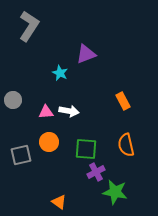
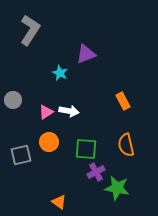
gray L-shape: moved 1 px right, 4 px down
pink triangle: rotated 28 degrees counterclockwise
green star: moved 2 px right, 4 px up
